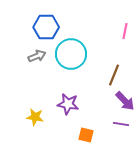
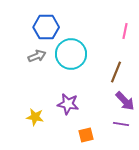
brown line: moved 2 px right, 3 px up
orange square: rotated 28 degrees counterclockwise
